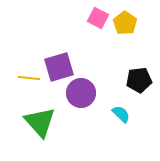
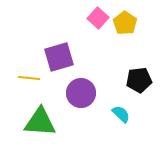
pink square: rotated 15 degrees clockwise
purple square: moved 10 px up
green triangle: rotated 44 degrees counterclockwise
